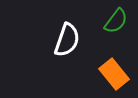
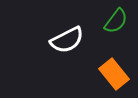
white semicircle: rotated 44 degrees clockwise
